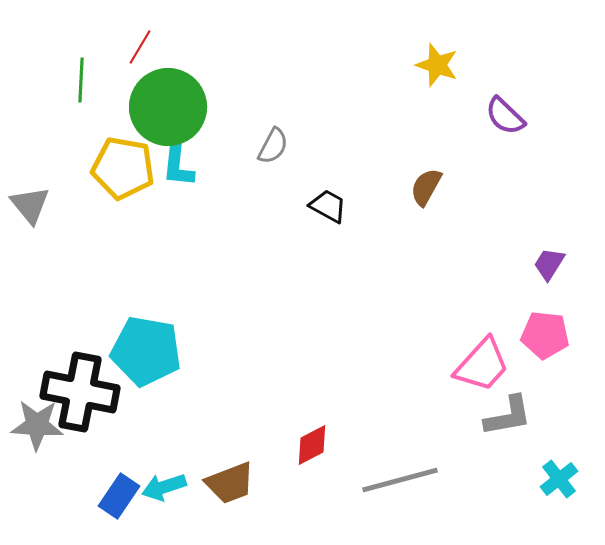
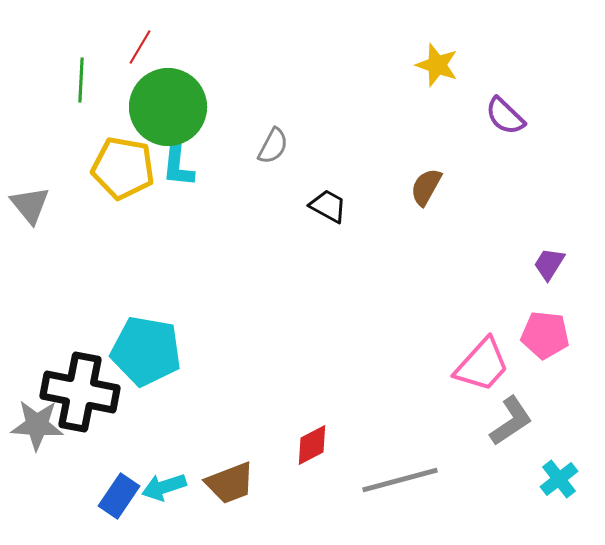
gray L-shape: moved 3 px right, 5 px down; rotated 24 degrees counterclockwise
